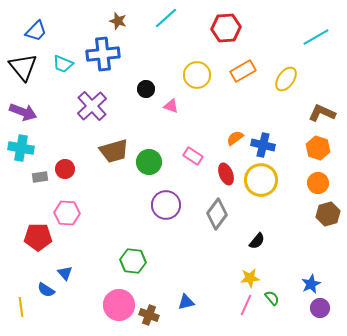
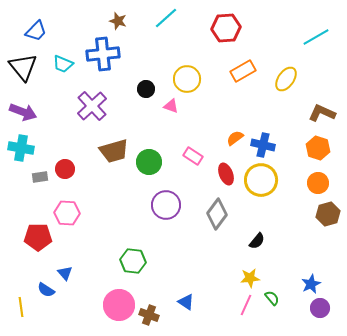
yellow circle at (197, 75): moved 10 px left, 4 px down
blue triangle at (186, 302): rotated 48 degrees clockwise
